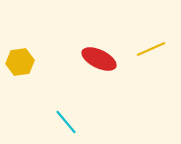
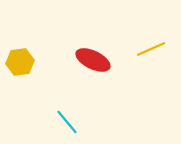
red ellipse: moved 6 px left, 1 px down
cyan line: moved 1 px right
